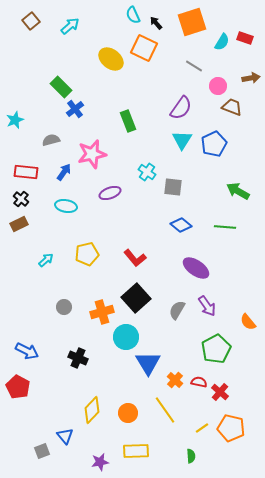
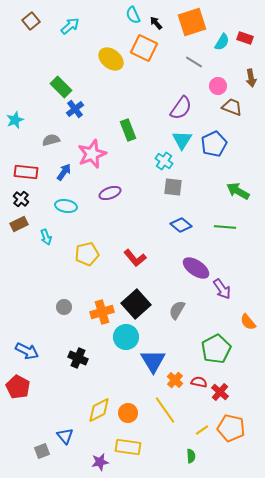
gray line at (194, 66): moved 4 px up
brown arrow at (251, 78): rotated 90 degrees clockwise
green rectangle at (128, 121): moved 9 px down
pink star at (92, 154): rotated 8 degrees counterclockwise
cyan cross at (147, 172): moved 17 px right, 11 px up
cyan arrow at (46, 260): moved 23 px up; rotated 112 degrees clockwise
black square at (136, 298): moved 6 px down
purple arrow at (207, 306): moved 15 px right, 17 px up
blue triangle at (148, 363): moved 5 px right, 2 px up
yellow diamond at (92, 410): moved 7 px right; rotated 20 degrees clockwise
yellow line at (202, 428): moved 2 px down
yellow rectangle at (136, 451): moved 8 px left, 4 px up; rotated 10 degrees clockwise
